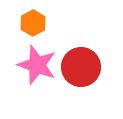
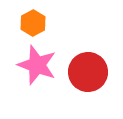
red circle: moved 7 px right, 5 px down
